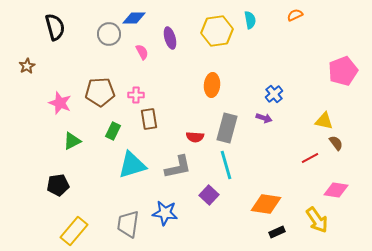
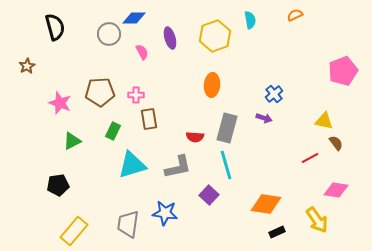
yellow hexagon: moved 2 px left, 5 px down; rotated 12 degrees counterclockwise
